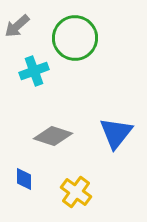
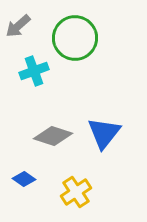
gray arrow: moved 1 px right
blue triangle: moved 12 px left
blue diamond: rotated 55 degrees counterclockwise
yellow cross: rotated 20 degrees clockwise
